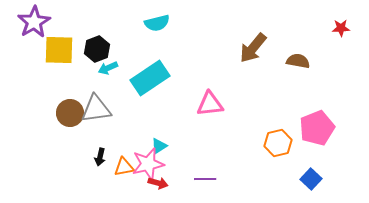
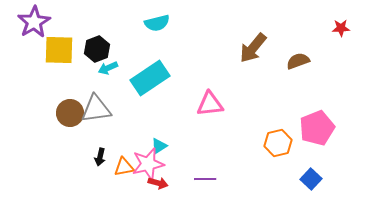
brown semicircle: rotated 30 degrees counterclockwise
